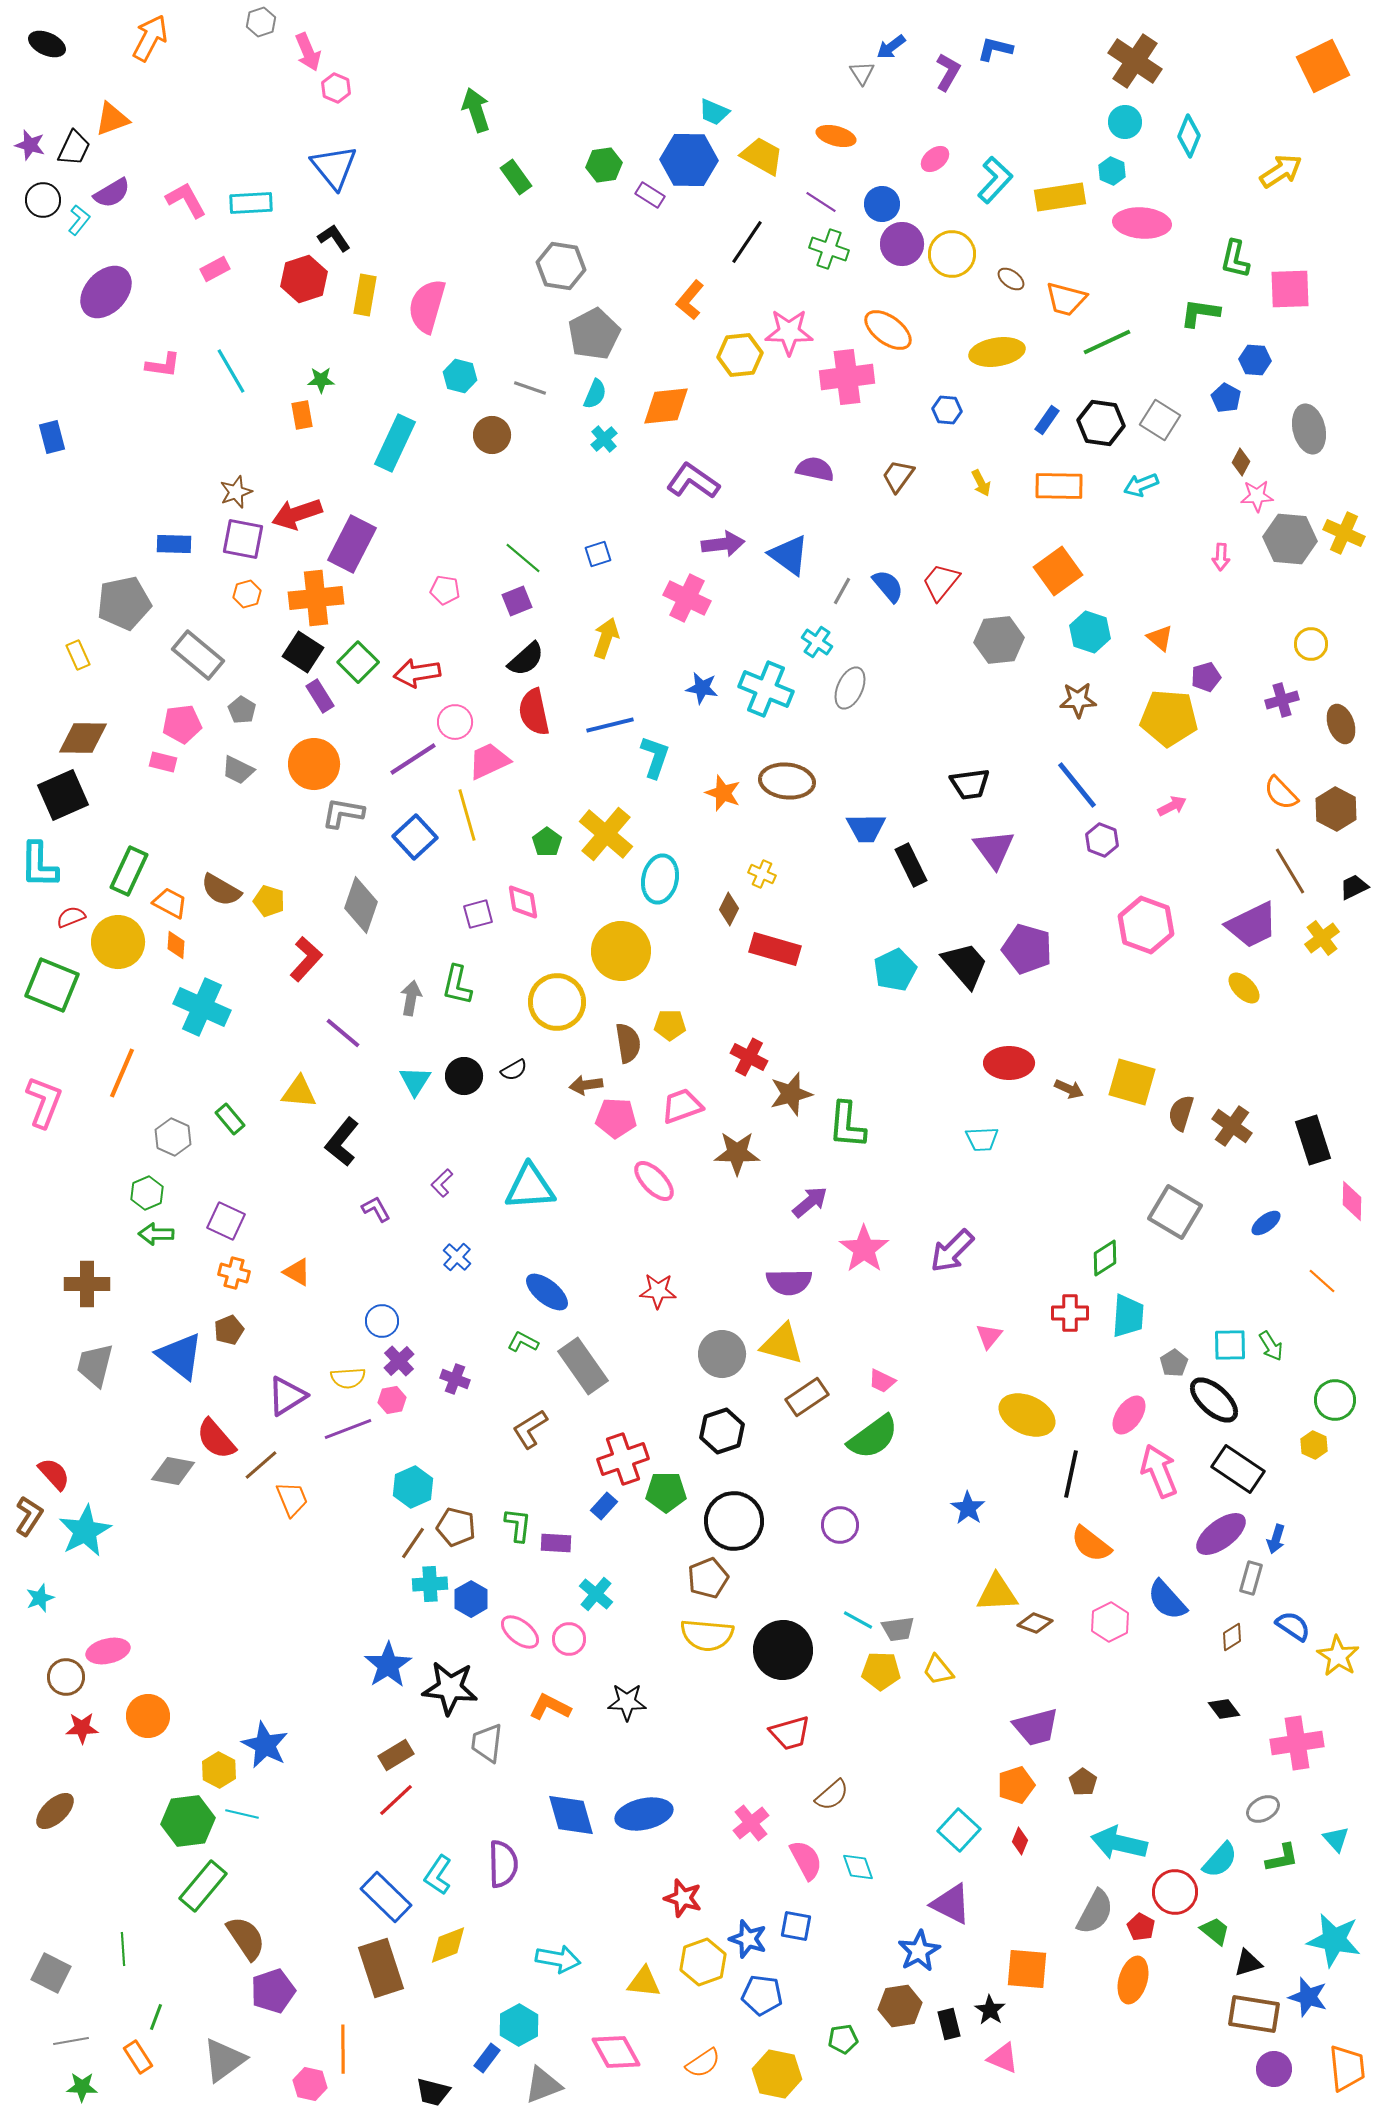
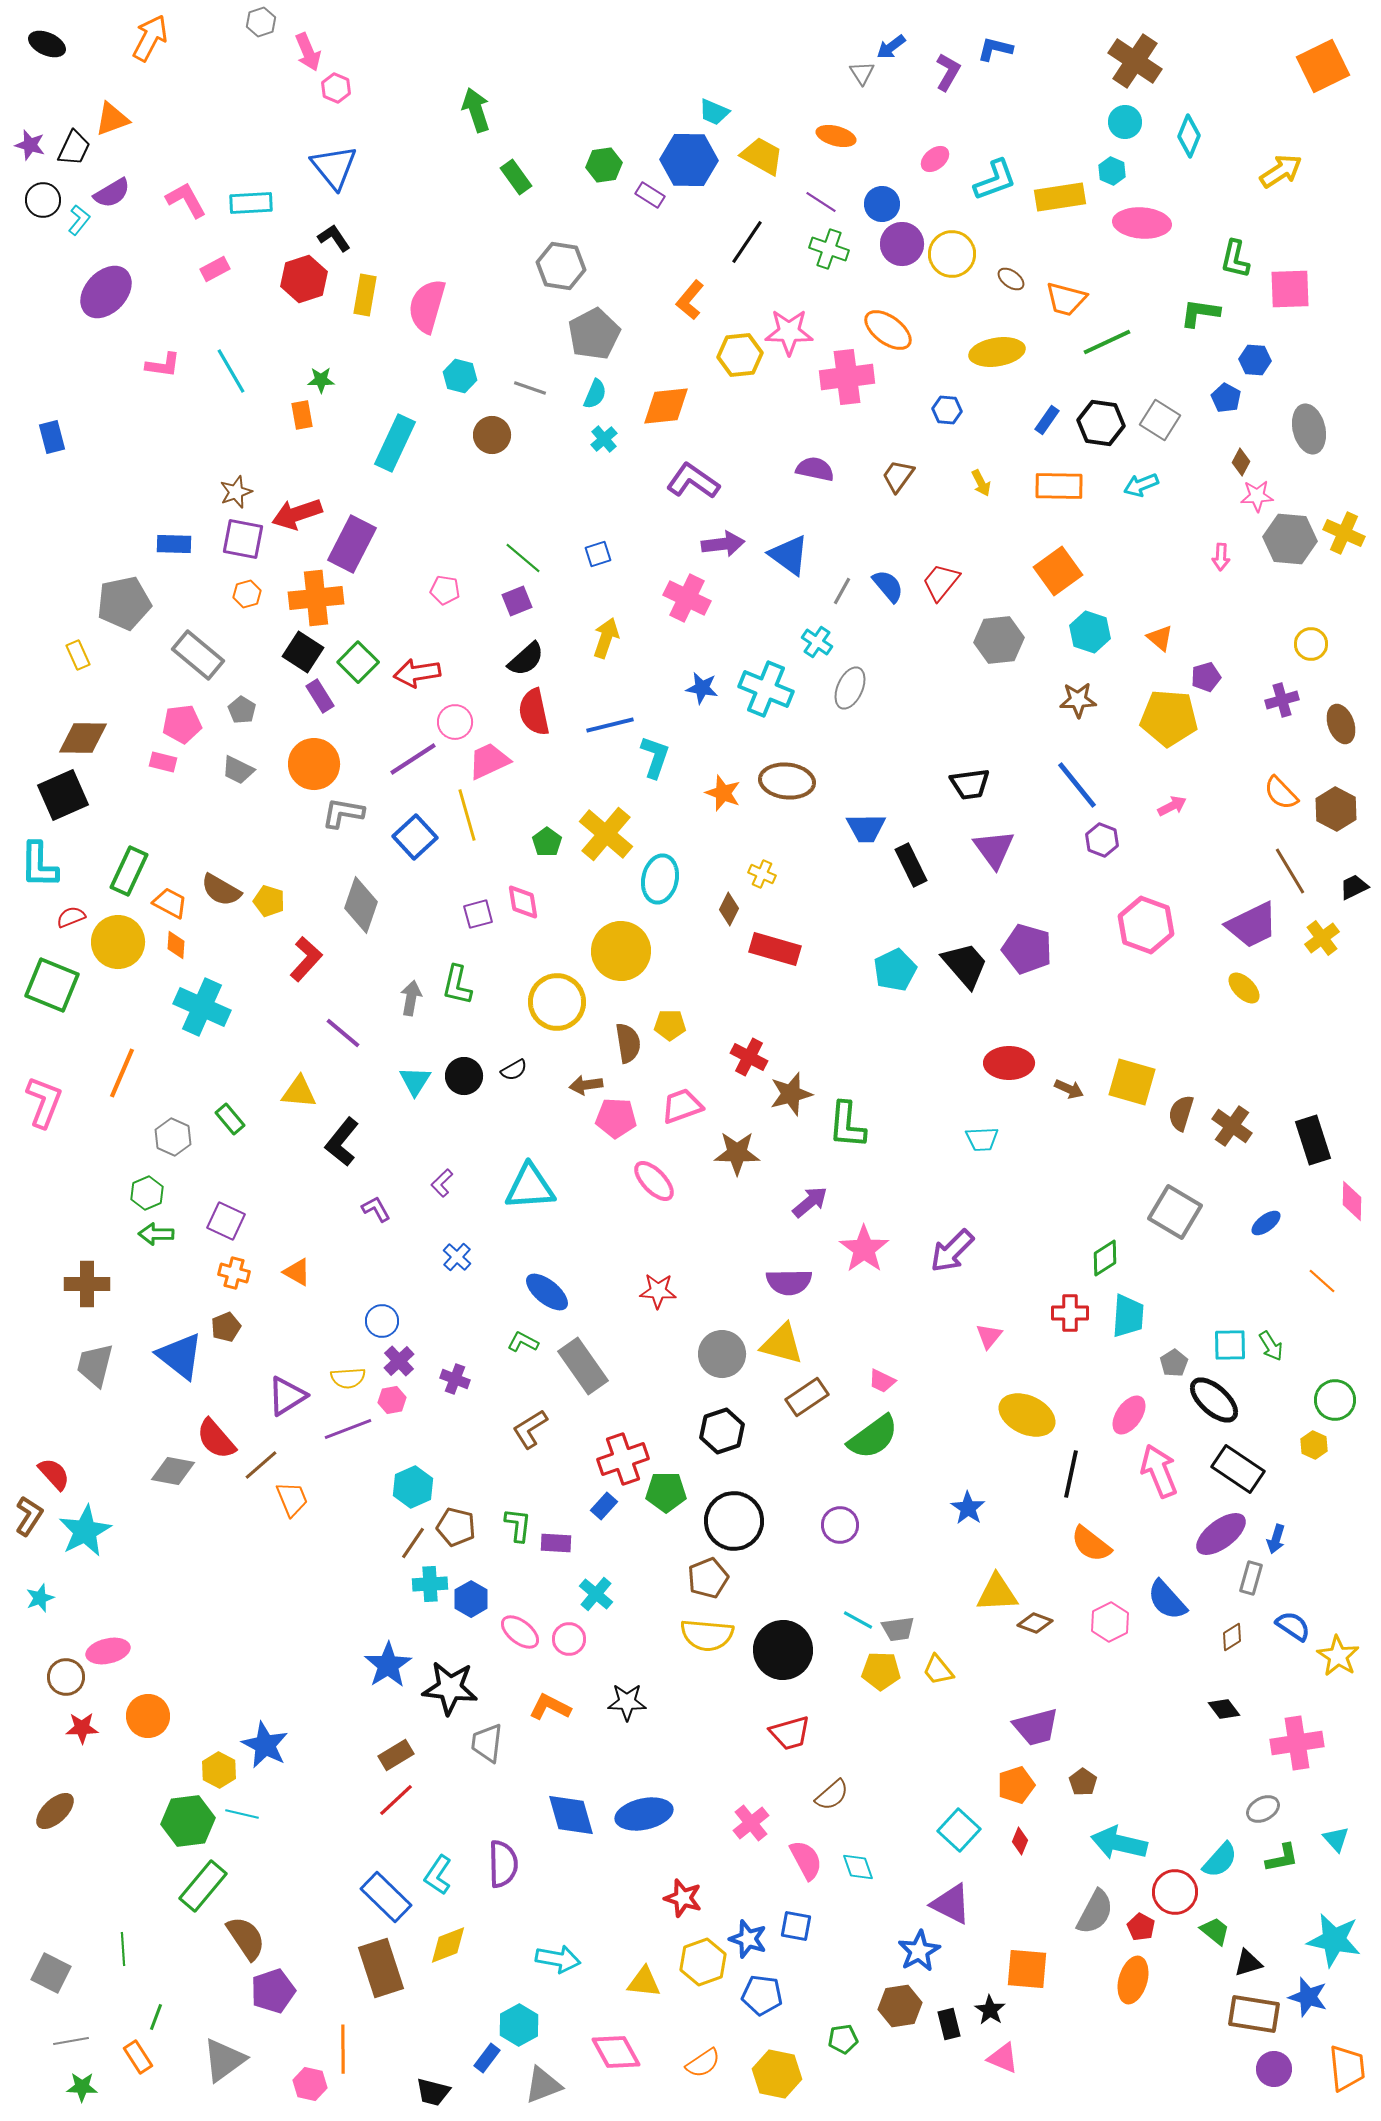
cyan L-shape at (995, 180): rotated 27 degrees clockwise
brown pentagon at (229, 1330): moved 3 px left, 3 px up
